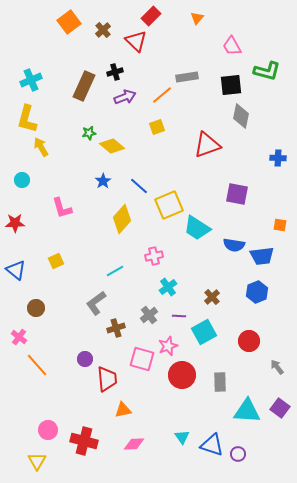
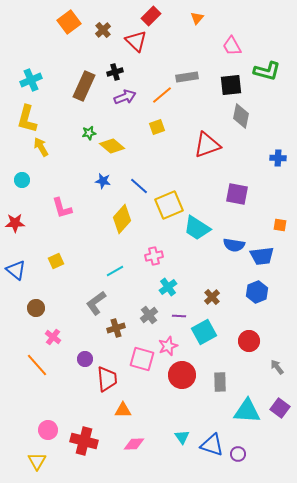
blue star at (103, 181): rotated 28 degrees counterclockwise
pink cross at (19, 337): moved 34 px right
orange triangle at (123, 410): rotated 12 degrees clockwise
